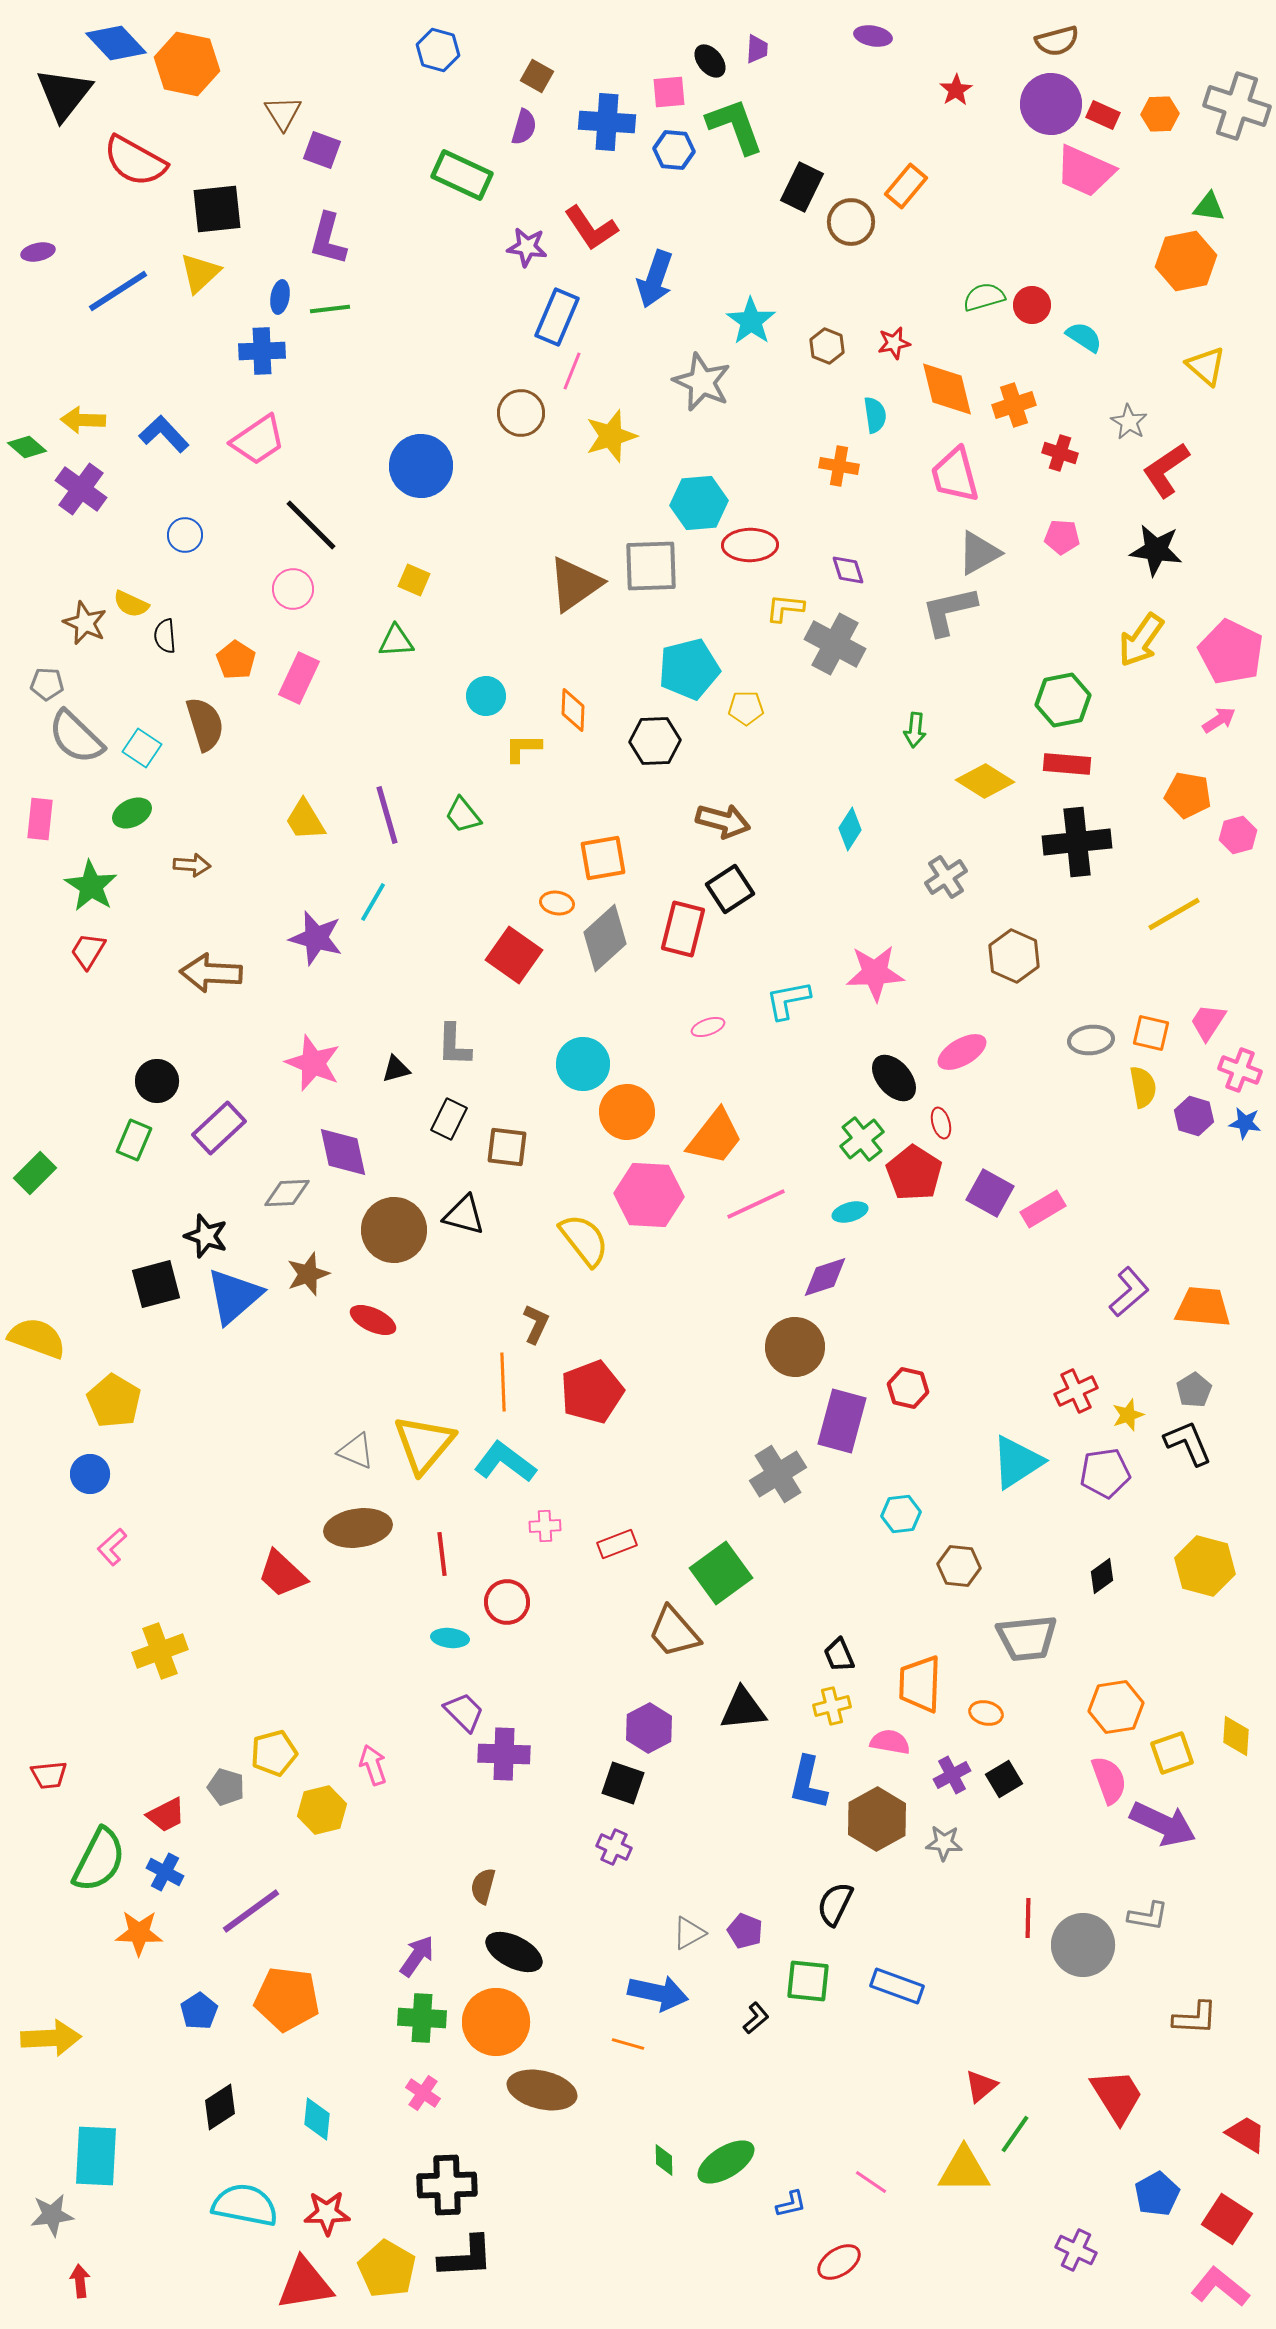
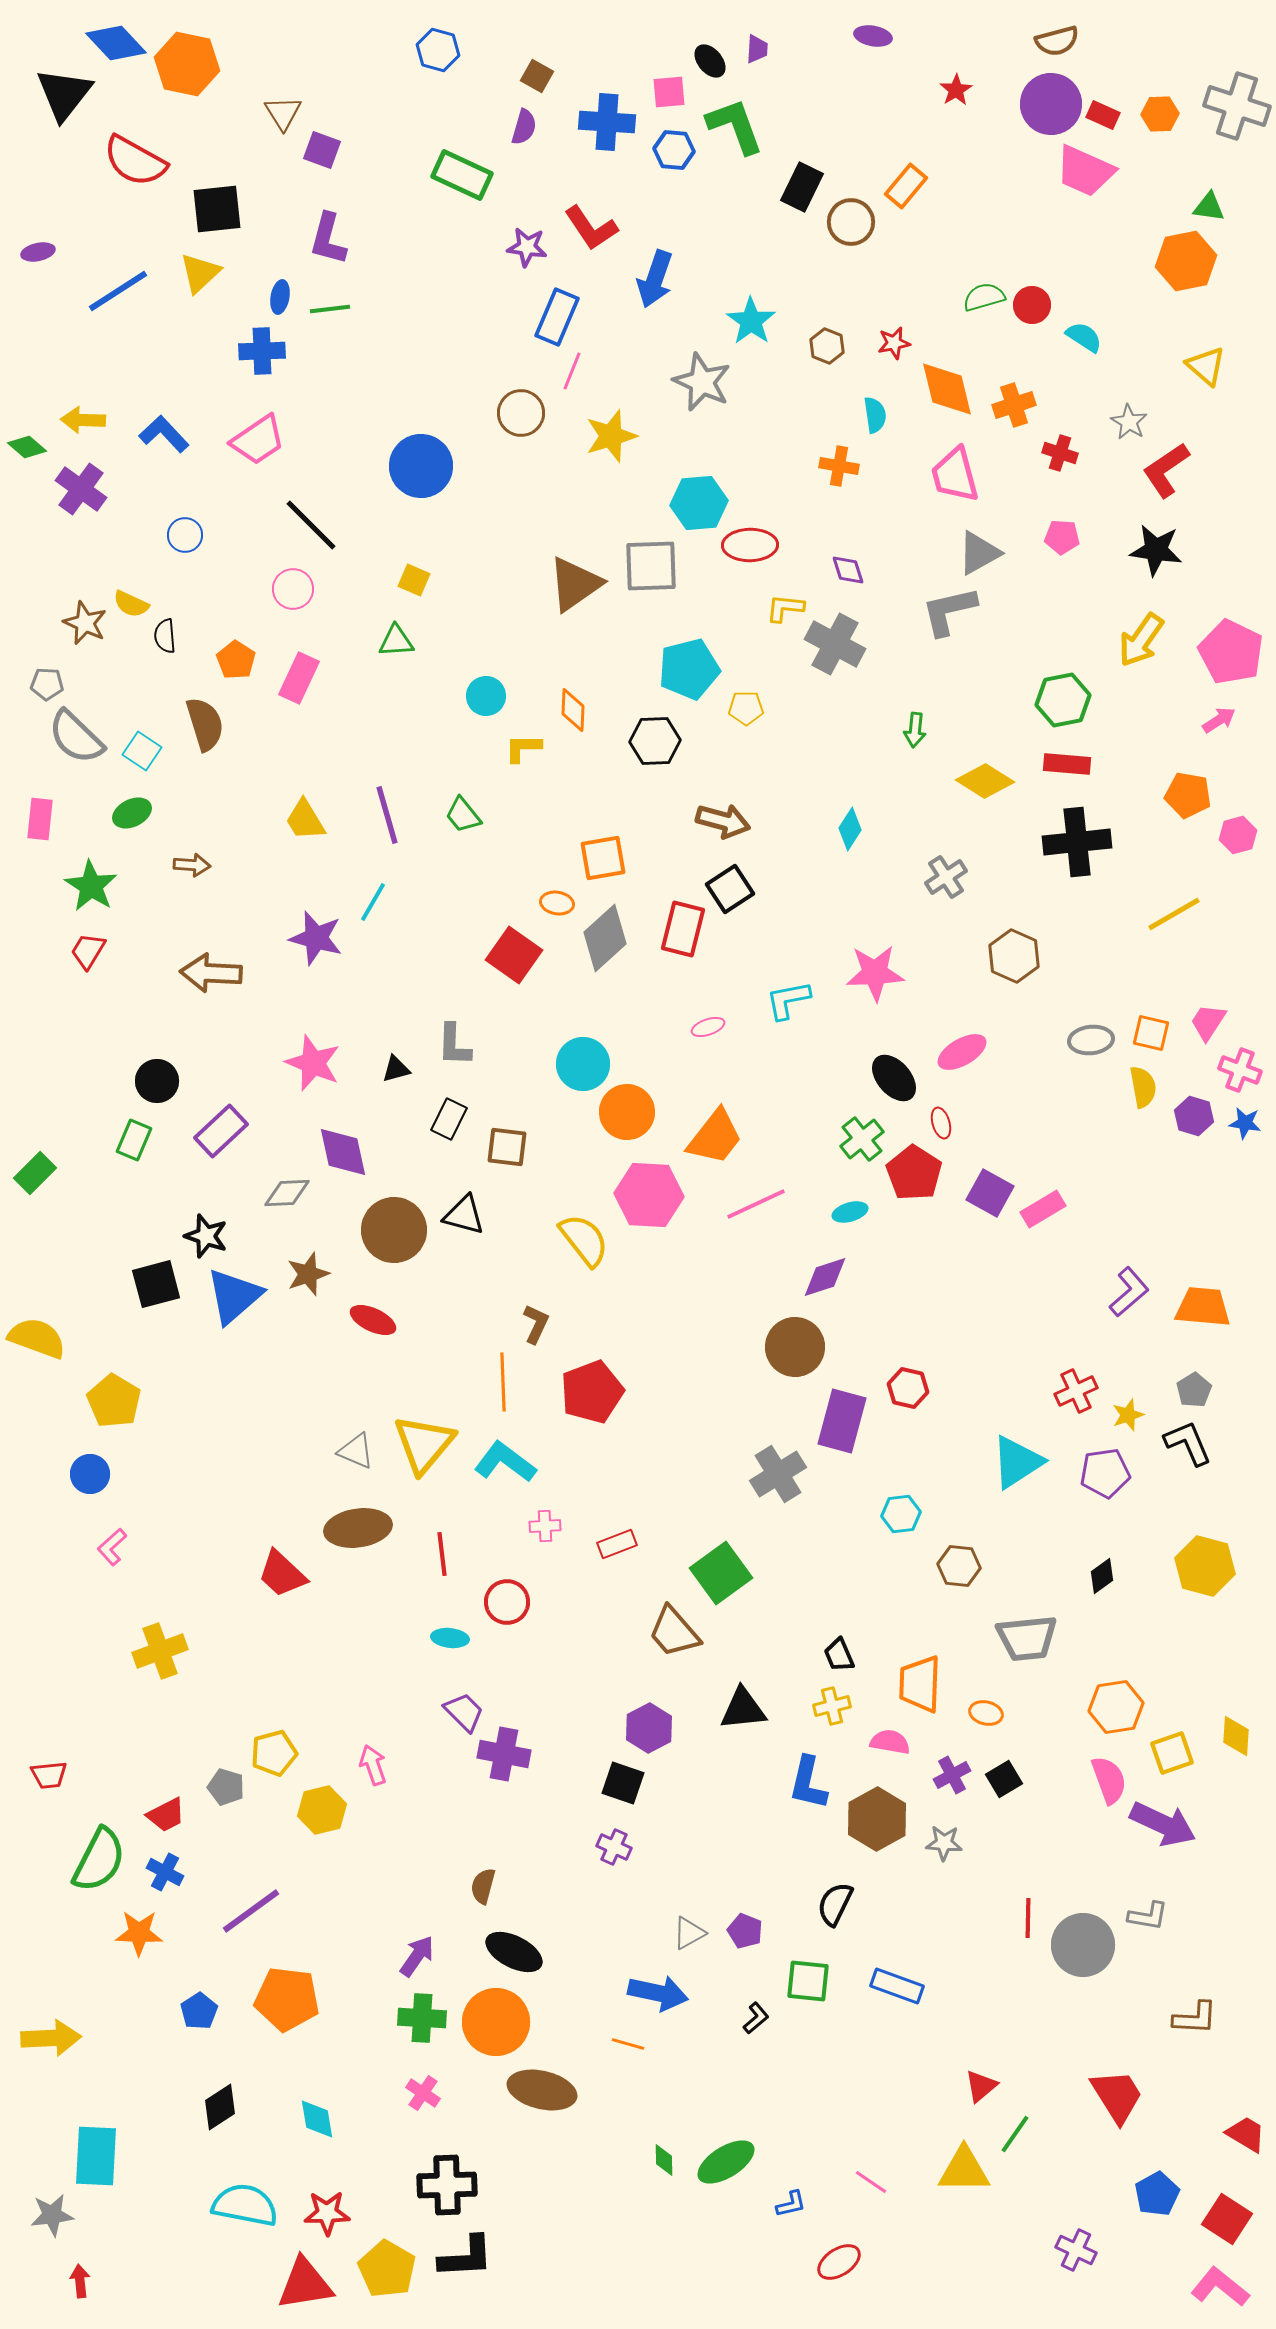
cyan square at (142, 748): moved 3 px down
purple rectangle at (219, 1128): moved 2 px right, 3 px down
purple cross at (504, 1754): rotated 9 degrees clockwise
cyan diamond at (317, 2119): rotated 15 degrees counterclockwise
